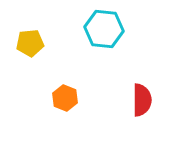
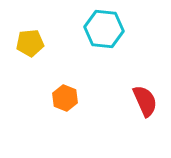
red semicircle: moved 3 px right, 1 px down; rotated 24 degrees counterclockwise
